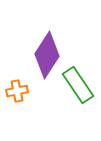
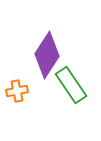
green rectangle: moved 7 px left
